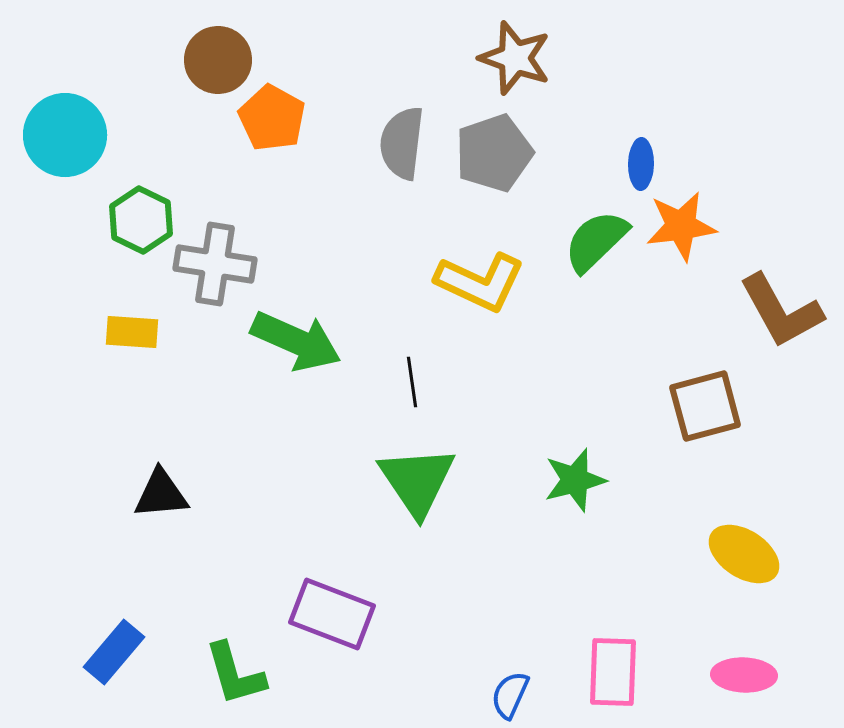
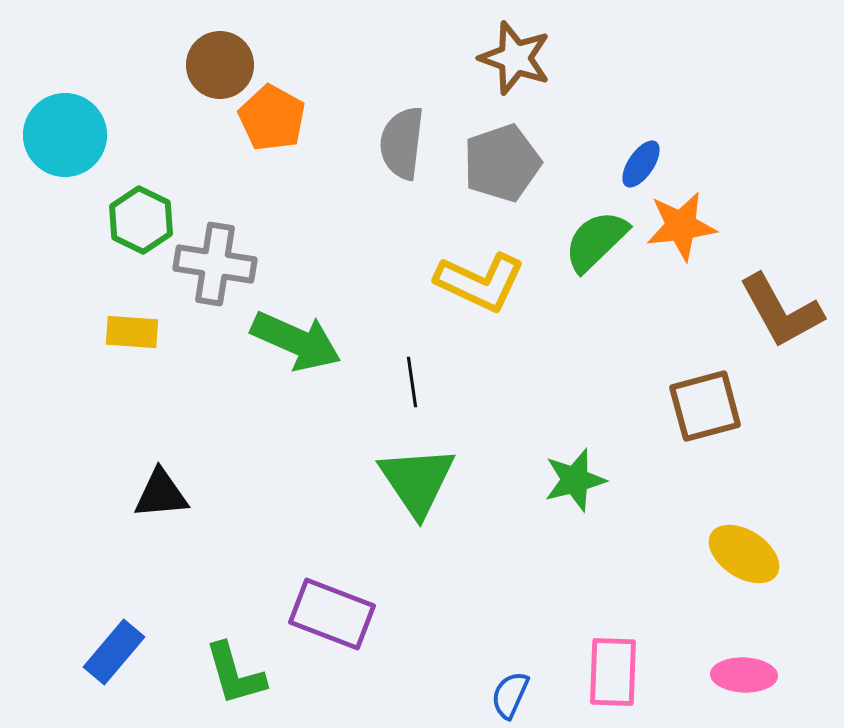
brown circle: moved 2 px right, 5 px down
gray pentagon: moved 8 px right, 10 px down
blue ellipse: rotated 33 degrees clockwise
